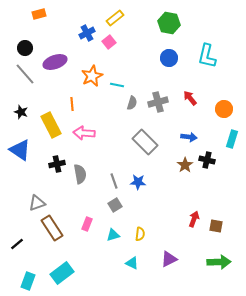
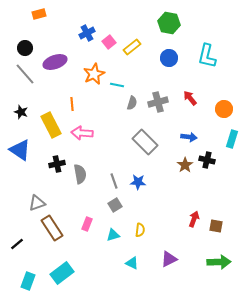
yellow rectangle at (115, 18): moved 17 px right, 29 px down
orange star at (92, 76): moved 2 px right, 2 px up
pink arrow at (84, 133): moved 2 px left
yellow semicircle at (140, 234): moved 4 px up
